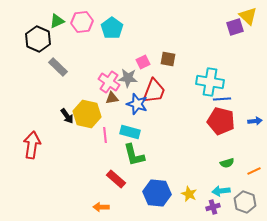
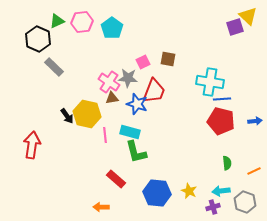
gray rectangle: moved 4 px left
green L-shape: moved 2 px right, 3 px up
green semicircle: rotated 80 degrees counterclockwise
yellow star: moved 3 px up
